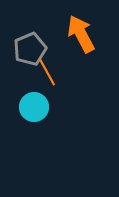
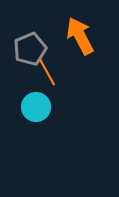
orange arrow: moved 1 px left, 2 px down
cyan circle: moved 2 px right
